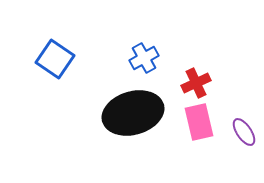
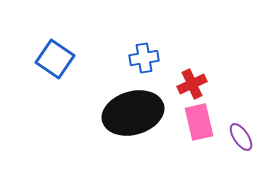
blue cross: rotated 20 degrees clockwise
red cross: moved 4 px left, 1 px down
purple ellipse: moved 3 px left, 5 px down
